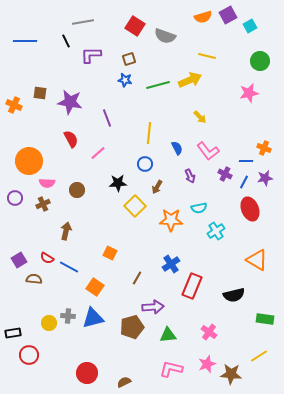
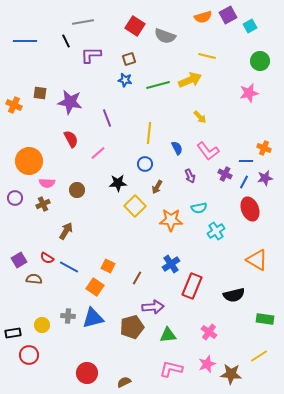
brown arrow at (66, 231): rotated 18 degrees clockwise
orange square at (110, 253): moved 2 px left, 13 px down
yellow circle at (49, 323): moved 7 px left, 2 px down
